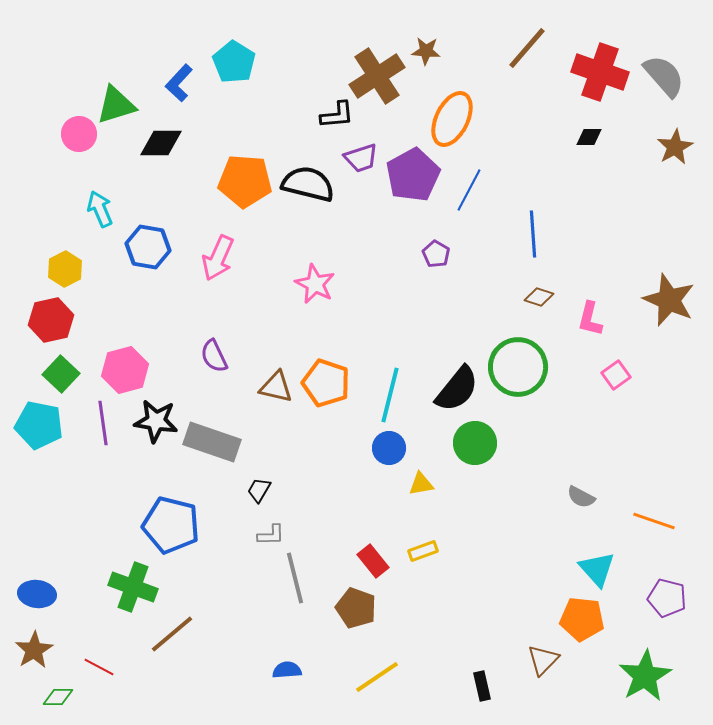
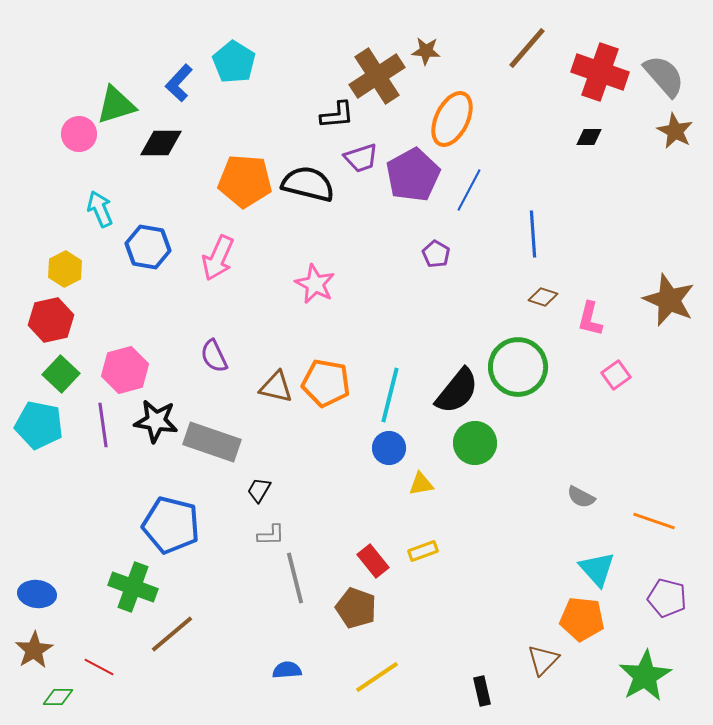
brown star at (675, 147): moved 16 px up; rotated 15 degrees counterclockwise
brown diamond at (539, 297): moved 4 px right
orange pentagon at (326, 383): rotated 9 degrees counterclockwise
black semicircle at (457, 389): moved 2 px down
purple line at (103, 423): moved 2 px down
black rectangle at (482, 686): moved 5 px down
